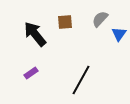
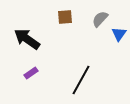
brown square: moved 5 px up
black arrow: moved 8 px left, 5 px down; rotated 16 degrees counterclockwise
